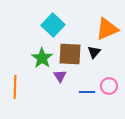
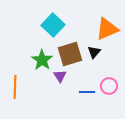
brown square: rotated 20 degrees counterclockwise
green star: moved 2 px down
